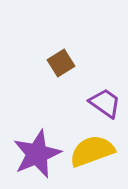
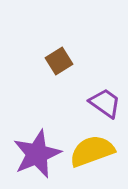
brown square: moved 2 px left, 2 px up
